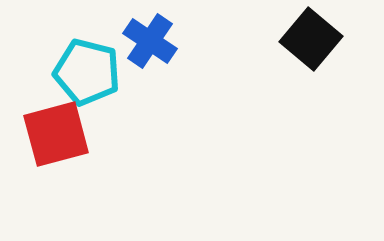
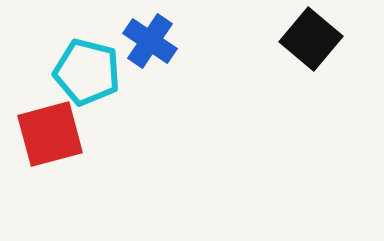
red square: moved 6 px left
